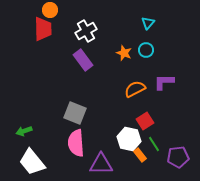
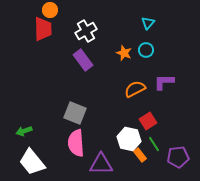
red square: moved 3 px right
